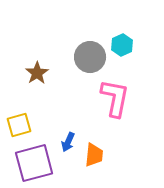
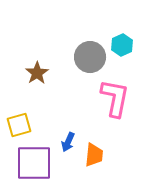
purple square: rotated 15 degrees clockwise
